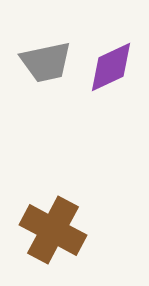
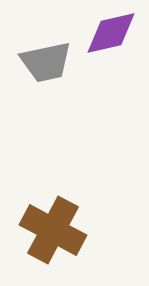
purple diamond: moved 34 px up; rotated 12 degrees clockwise
